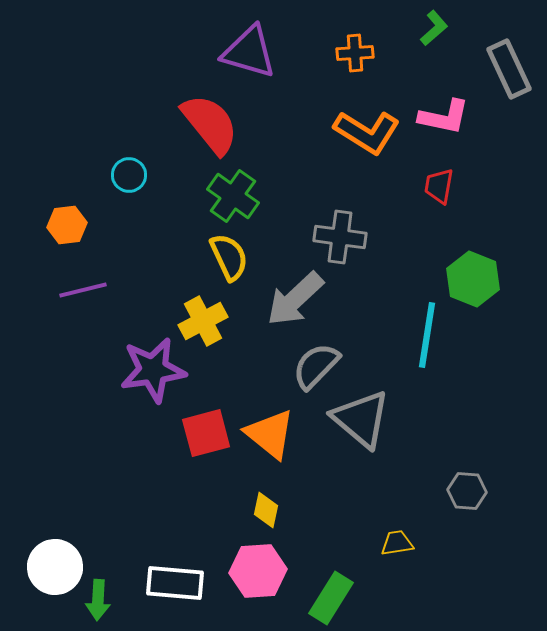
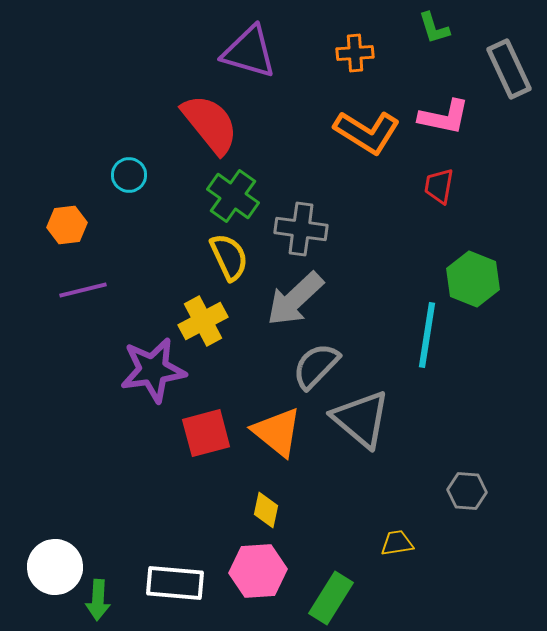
green L-shape: rotated 114 degrees clockwise
gray cross: moved 39 px left, 8 px up
orange triangle: moved 7 px right, 2 px up
